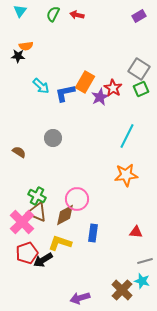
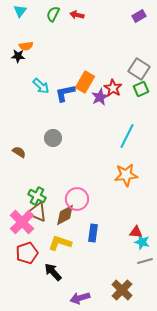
black arrow: moved 10 px right, 12 px down; rotated 78 degrees clockwise
cyan star: moved 39 px up
